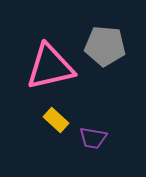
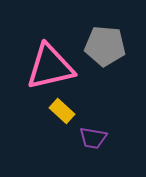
yellow rectangle: moved 6 px right, 9 px up
